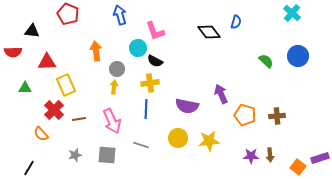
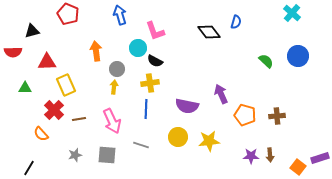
black triangle: rotated 21 degrees counterclockwise
yellow circle: moved 1 px up
